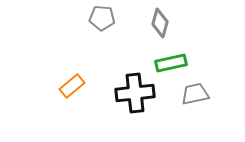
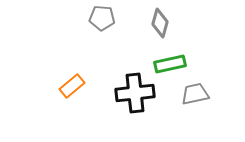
green rectangle: moved 1 px left, 1 px down
